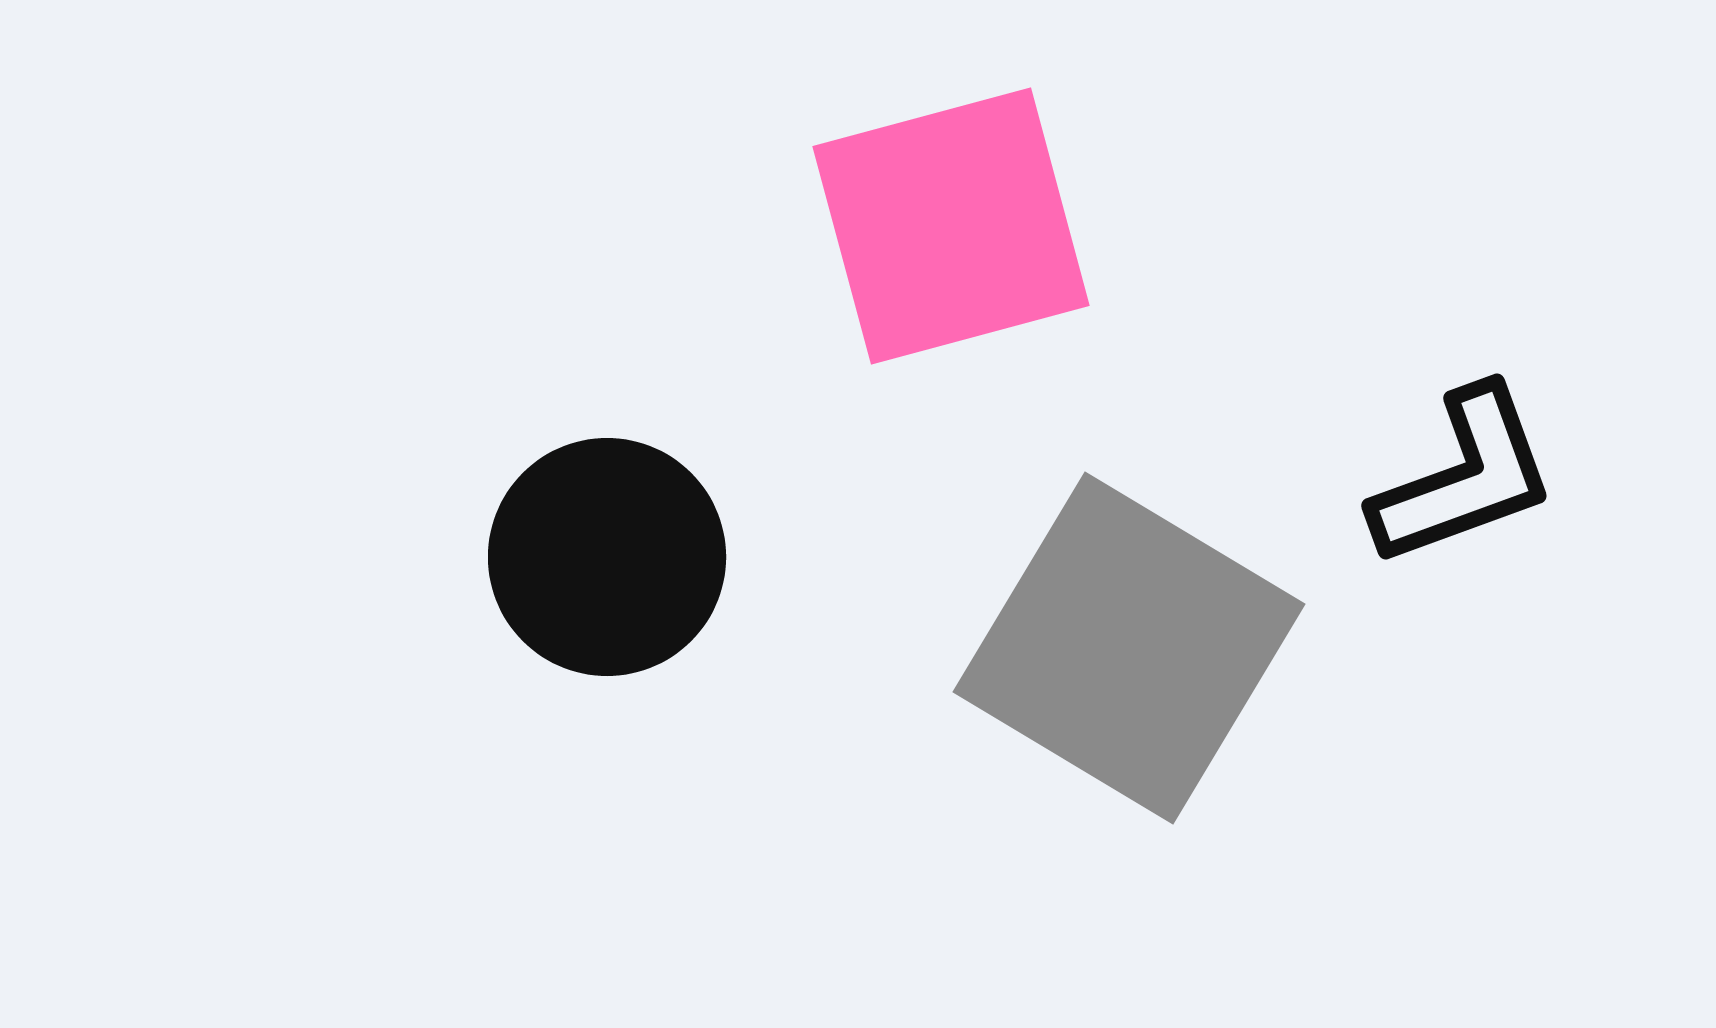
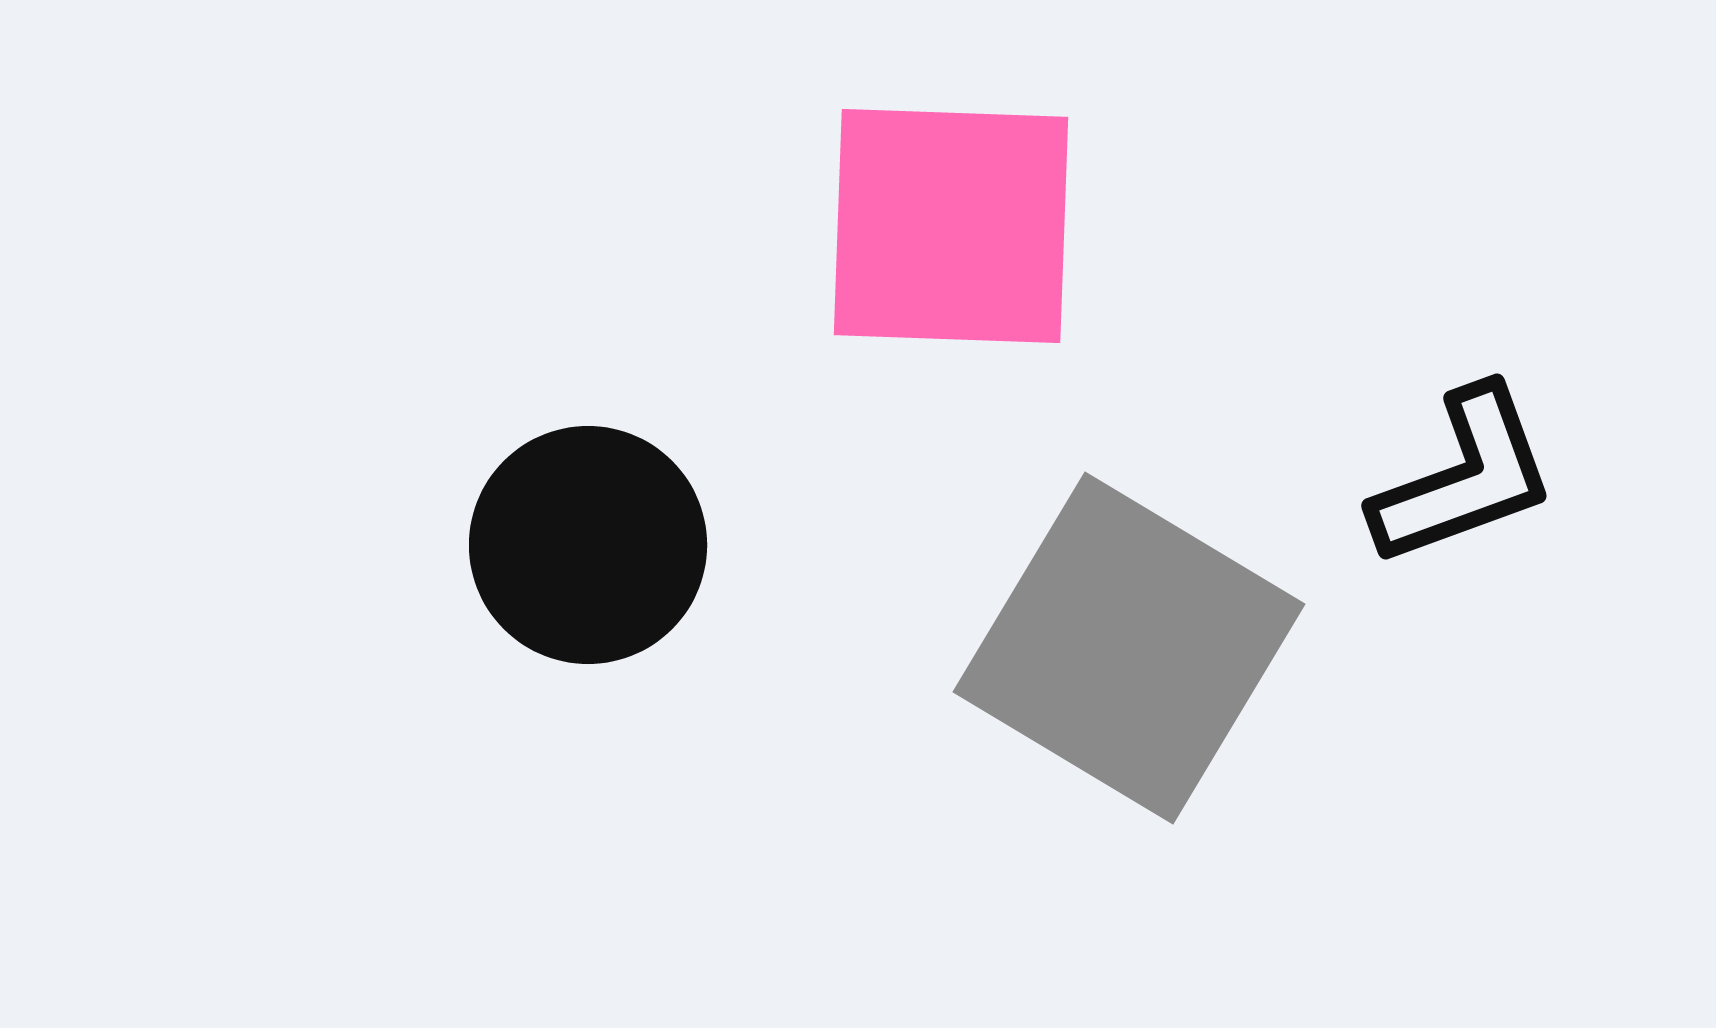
pink square: rotated 17 degrees clockwise
black circle: moved 19 px left, 12 px up
